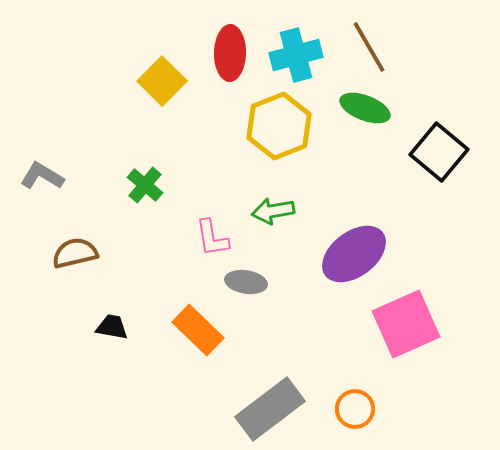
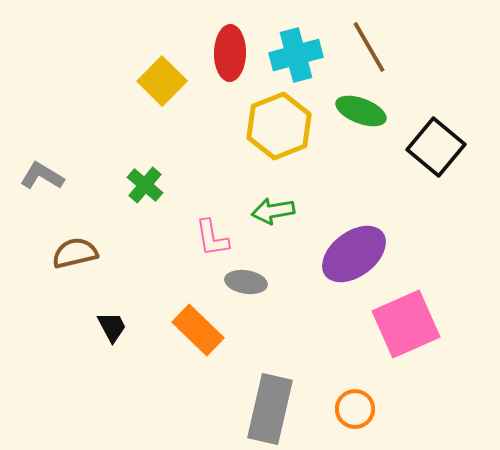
green ellipse: moved 4 px left, 3 px down
black square: moved 3 px left, 5 px up
black trapezoid: rotated 52 degrees clockwise
gray rectangle: rotated 40 degrees counterclockwise
